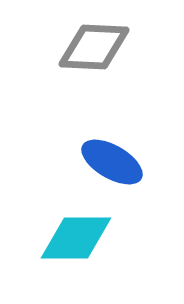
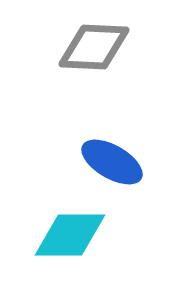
cyan diamond: moved 6 px left, 3 px up
